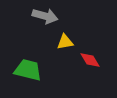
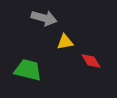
gray arrow: moved 1 px left, 2 px down
red diamond: moved 1 px right, 1 px down
